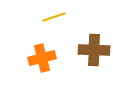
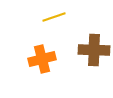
orange cross: moved 1 px down
